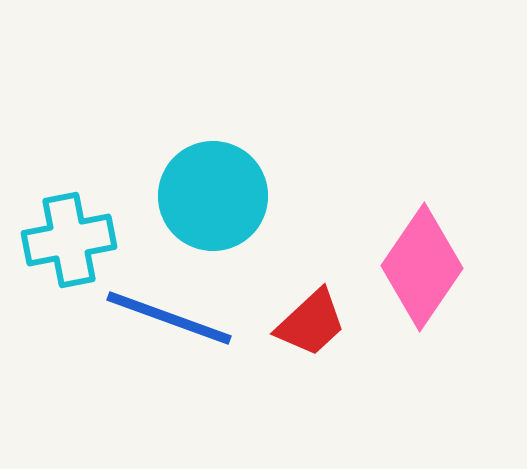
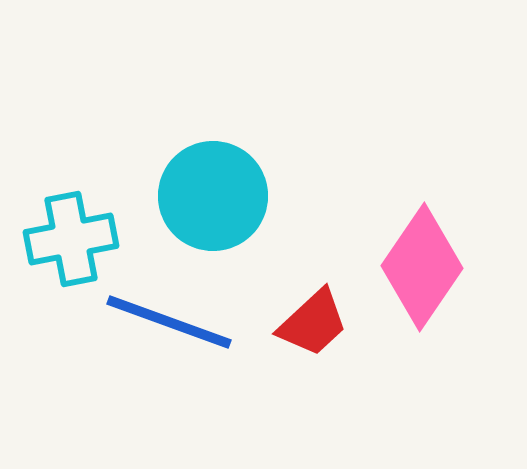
cyan cross: moved 2 px right, 1 px up
blue line: moved 4 px down
red trapezoid: moved 2 px right
